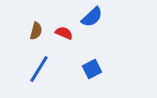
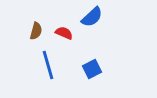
blue line: moved 9 px right, 4 px up; rotated 48 degrees counterclockwise
